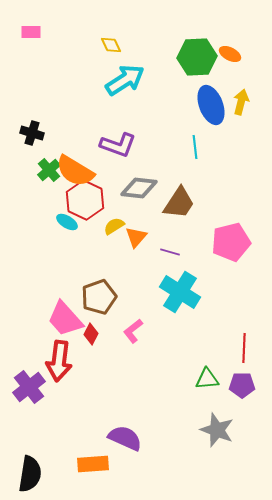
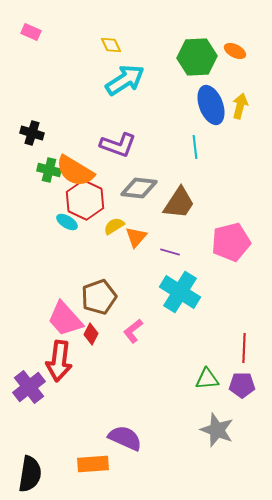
pink rectangle: rotated 24 degrees clockwise
orange ellipse: moved 5 px right, 3 px up
yellow arrow: moved 1 px left, 4 px down
green cross: rotated 35 degrees counterclockwise
